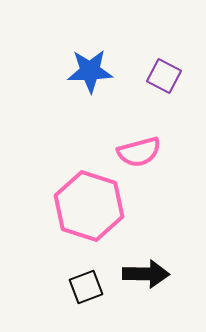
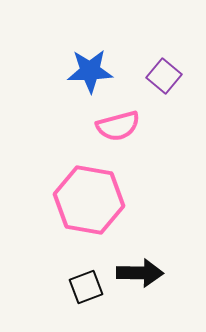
purple square: rotated 12 degrees clockwise
pink semicircle: moved 21 px left, 26 px up
pink hexagon: moved 6 px up; rotated 8 degrees counterclockwise
black arrow: moved 6 px left, 1 px up
